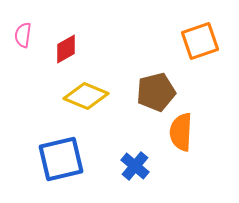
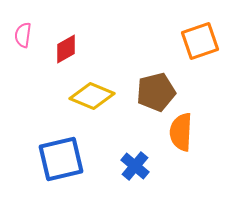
yellow diamond: moved 6 px right
